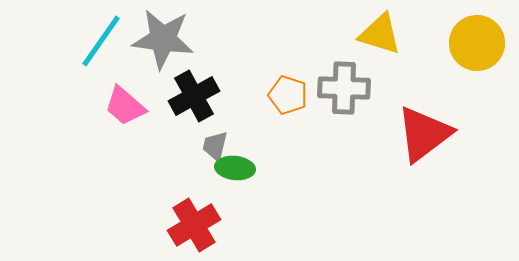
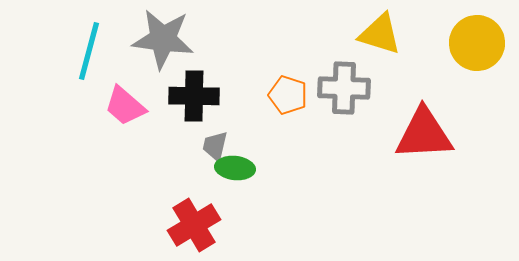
cyan line: moved 12 px left, 10 px down; rotated 20 degrees counterclockwise
black cross: rotated 30 degrees clockwise
red triangle: rotated 34 degrees clockwise
